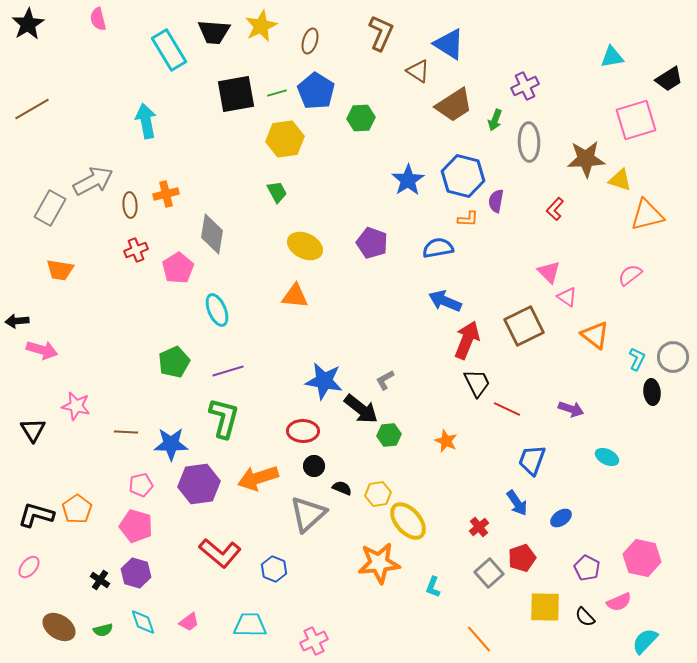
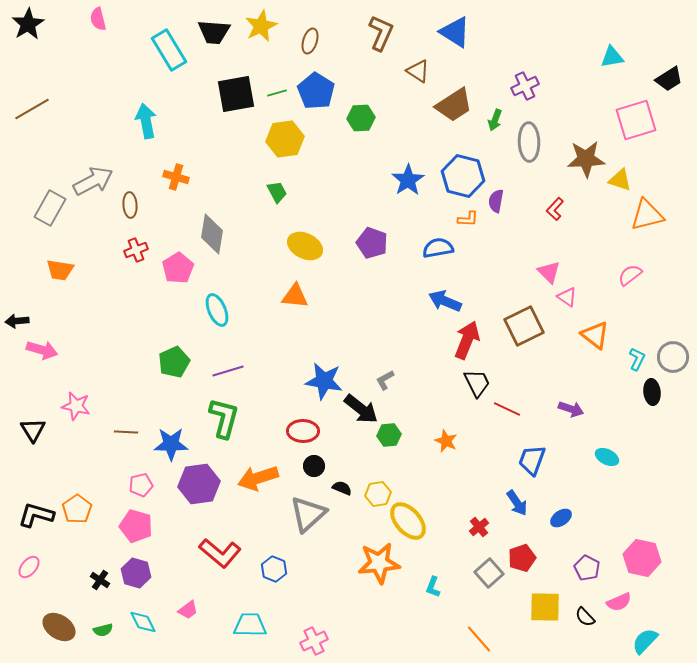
blue triangle at (449, 44): moved 6 px right, 12 px up
orange cross at (166, 194): moved 10 px right, 17 px up; rotated 30 degrees clockwise
cyan diamond at (143, 622): rotated 8 degrees counterclockwise
pink trapezoid at (189, 622): moved 1 px left, 12 px up
